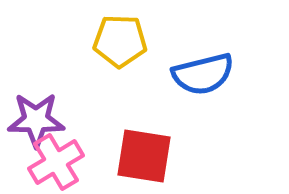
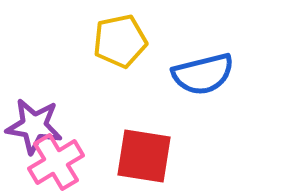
yellow pentagon: rotated 14 degrees counterclockwise
purple star: moved 2 px left, 6 px down; rotated 8 degrees clockwise
